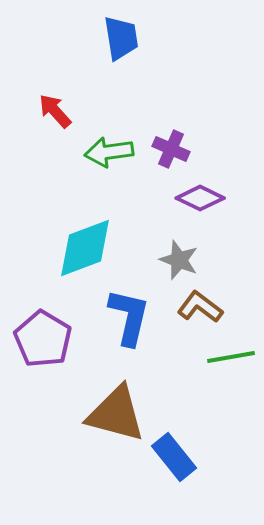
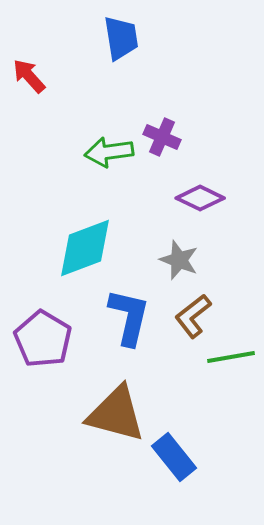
red arrow: moved 26 px left, 35 px up
purple cross: moved 9 px left, 12 px up
brown L-shape: moved 7 px left, 9 px down; rotated 75 degrees counterclockwise
